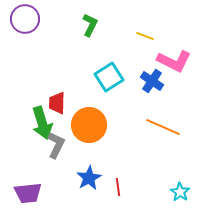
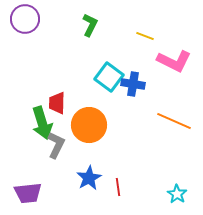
cyan square: rotated 20 degrees counterclockwise
blue cross: moved 19 px left, 3 px down; rotated 25 degrees counterclockwise
orange line: moved 11 px right, 6 px up
cyan star: moved 3 px left, 2 px down
